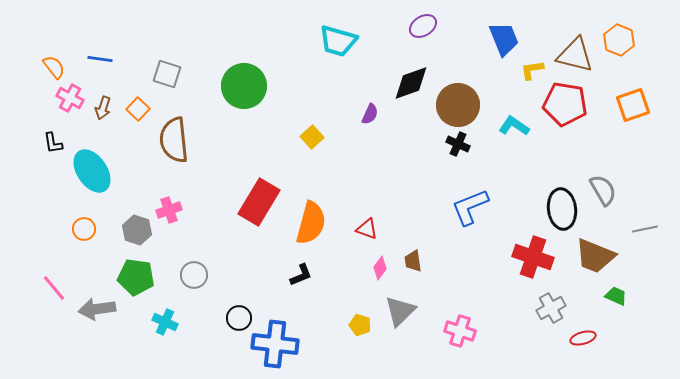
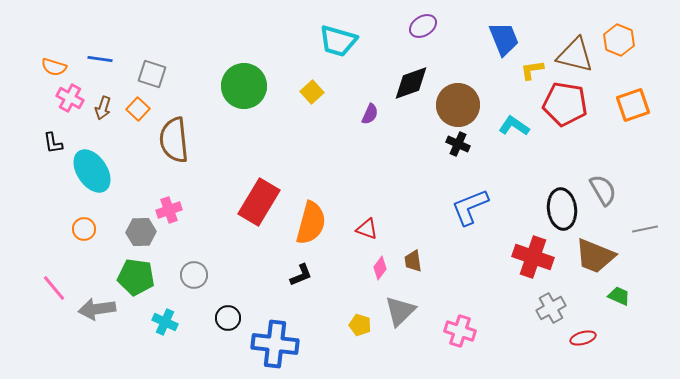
orange semicircle at (54, 67): rotated 145 degrees clockwise
gray square at (167, 74): moved 15 px left
yellow square at (312, 137): moved 45 px up
gray hexagon at (137, 230): moved 4 px right, 2 px down; rotated 20 degrees counterclockwise
green trapezoid at (616, 296): moved 3 px right
black circle at (239, 318): moved 11 px left
